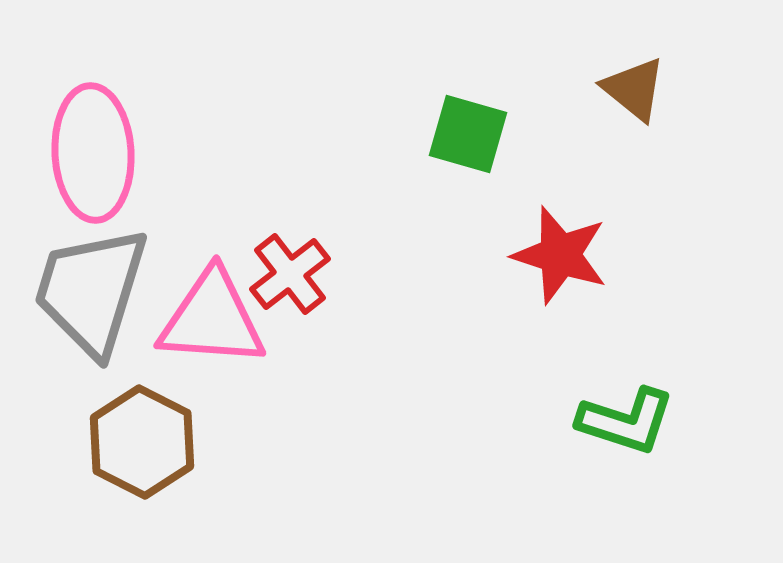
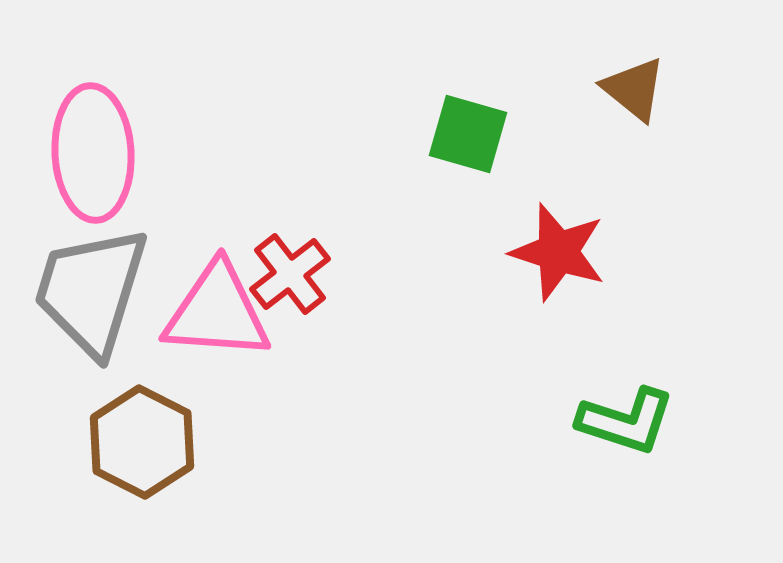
red star: moved 2 px left, 3 px up
pink triangle: moved 5 px right, 7 px up
